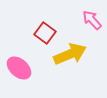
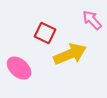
red square: rotated 10 degrees counterclockwise
